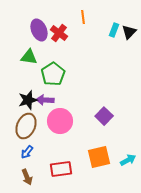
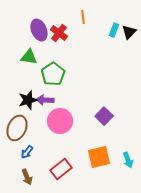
brown ellipse: moved 9 px left, 2 px down
cyan arrow: rotated 98 degrees clockwise
red rectangle: rotated 30 degrees counterclockwise
